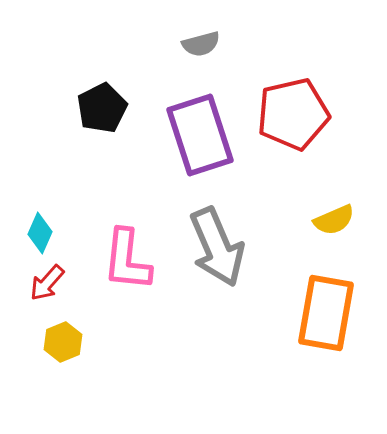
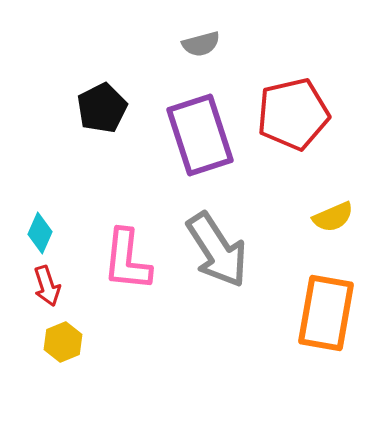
yellow semicircle: moved 1 px left, 3 px up
gray arrow: moved 3 px down; rotated 10 degrees counterclockwise
red arrow: moved 3 px down; rotated 60 degrees counterclockwise
